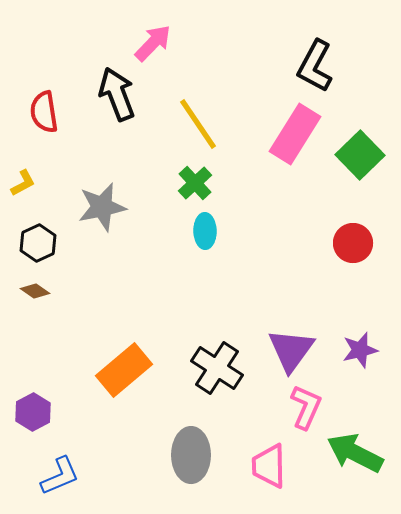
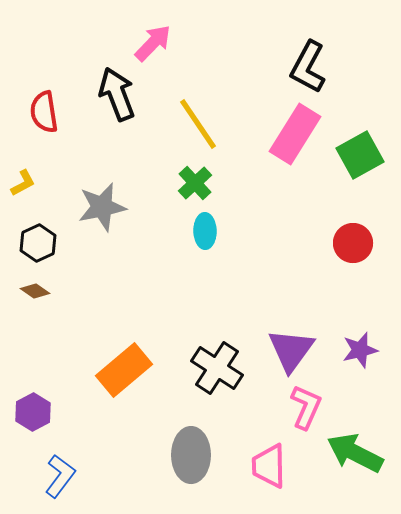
black L-shape: moved 7 px left, 1 px down
green square: rotated 15 degrees clockwise
blue L-shape: rotated 30 degrees counterclockwise
